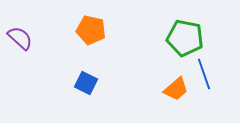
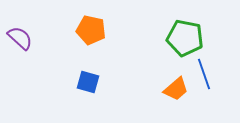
blue square: moved 2 px right, 1 px up; rotated 10 degrees counterclockwise
